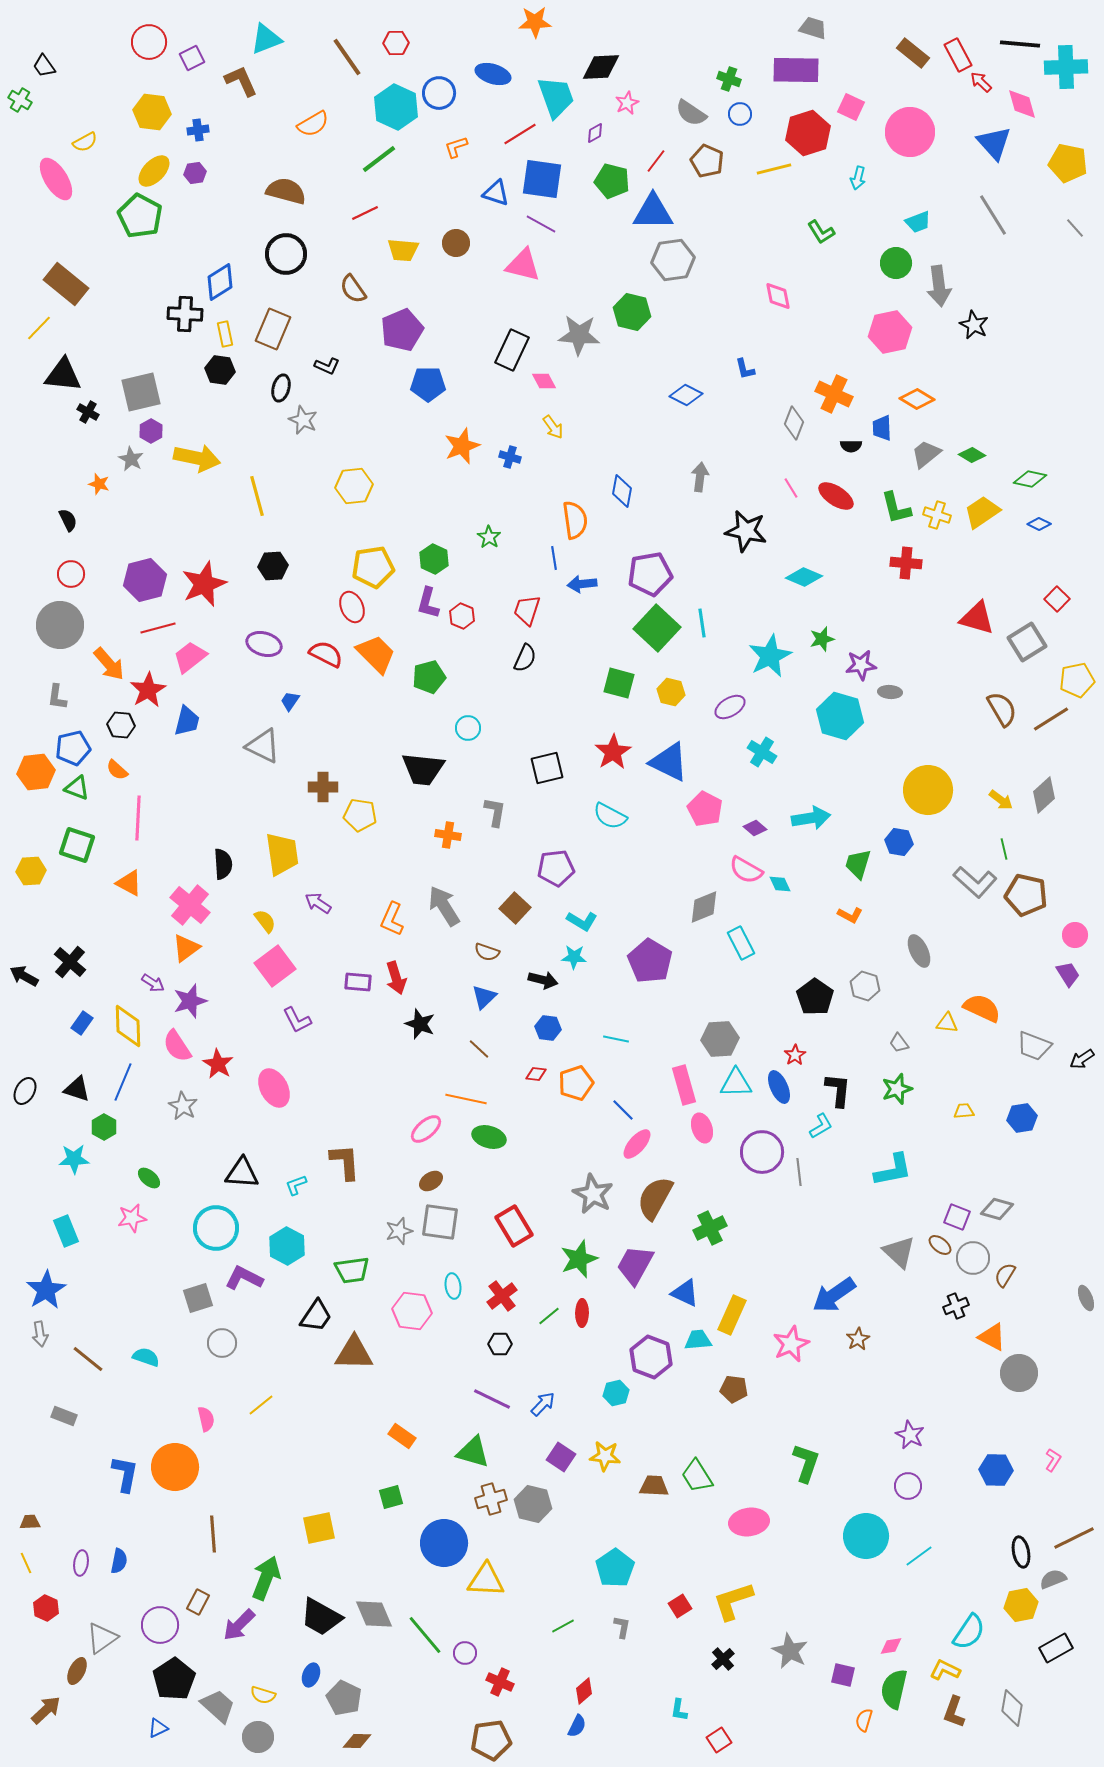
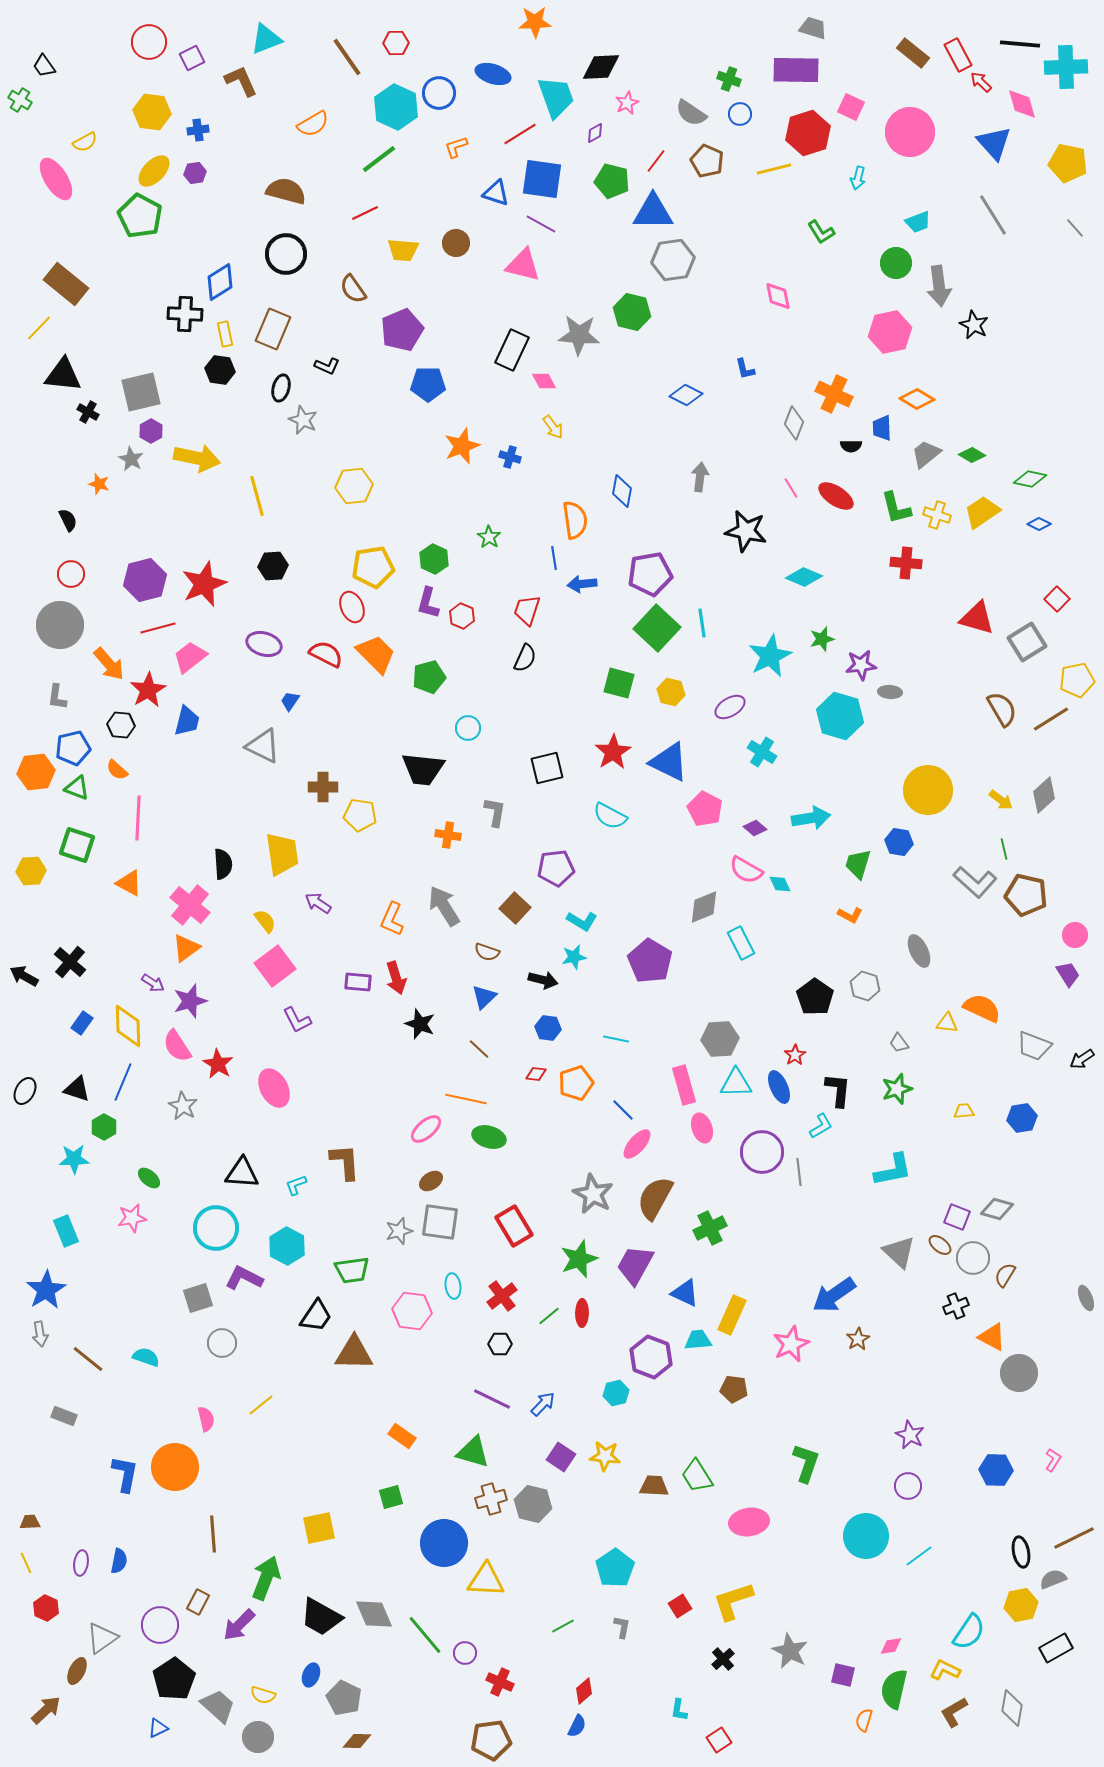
cyan star at (574, 957): rotated 15 degrees counterclockwise
brown L-shape at (954, 1712): rotated 40 degrees clockwise
